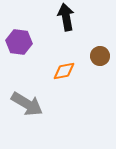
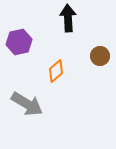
black arrow: moved 2 px right, 1 px down; rotated 8 degrees clockwise
purple hexagon: rotated 20 degrees counterclockwise
orange diamond: moved 8 px left; rotated 30 degrees counterclockwise
